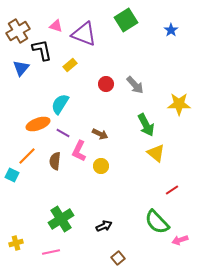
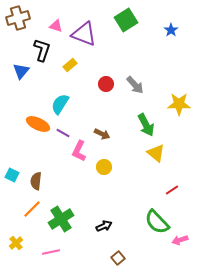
brown cross: moved 13 px up; rotated 15 degrees clockwise
black L-shape: rotated 30 degrees clockwise
blue triangle: moved 3 px down
orange ellipse: rotated 45 degrees clockwise
brown arrow: moved 2 px right
orange line: moved 5 px right, 53 px down
brown semicircle: moved 19 px left, 20 px down
yellow circle: moved 3 px right, 1 px down
yellow cross: rotated 24 degrees counterclockwise
